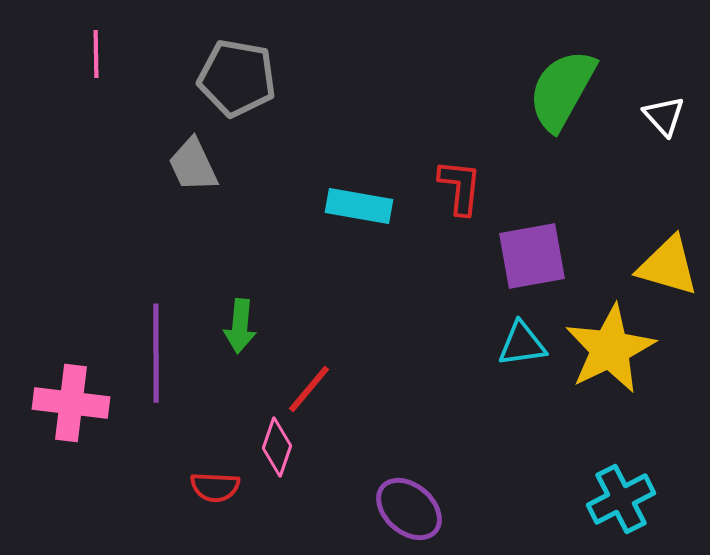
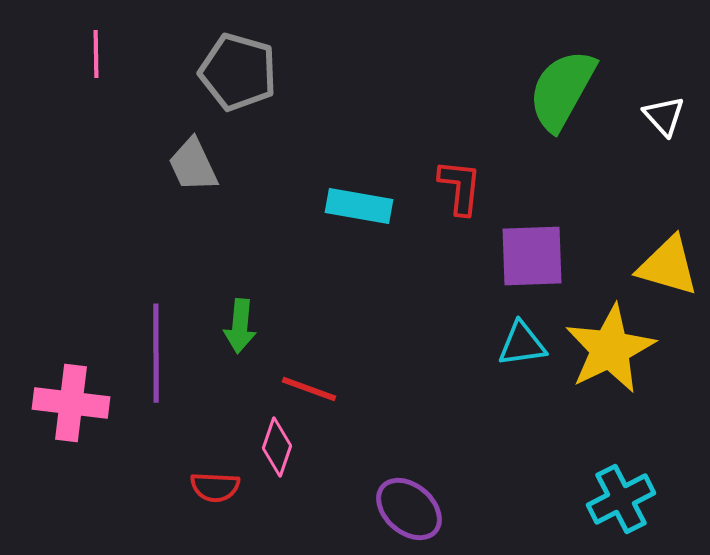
gray pentagon: moved 1 px right, 6 px up; rotated 6 degrees clockwise
purple square: rotated 8 degrees clockwise
red line: rotated 70 degrees clockwise
